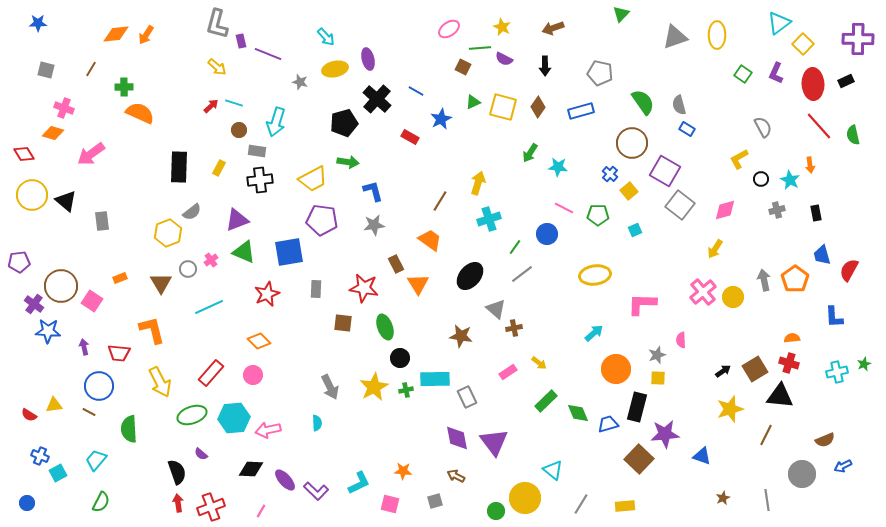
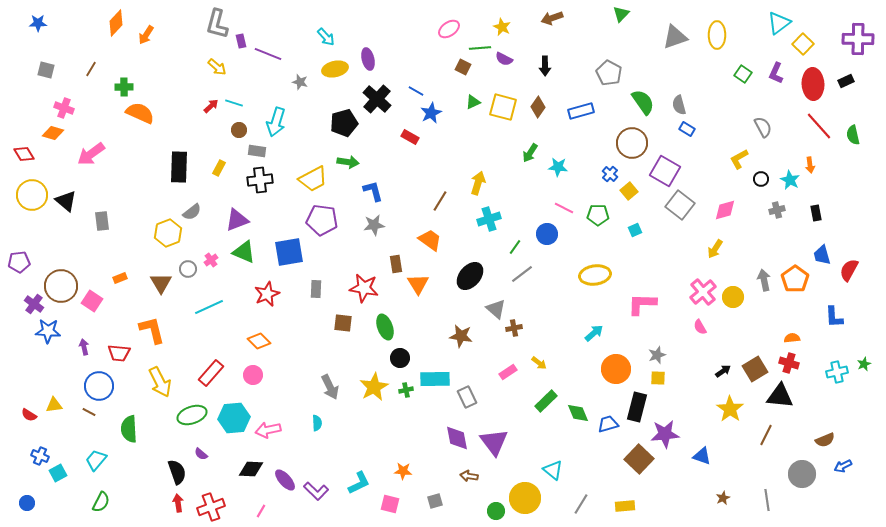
brown arrow at (553, 28): moved 1 px left, 10 px up
orange diamond at (116, 34): moved 11 px up; rotated 40 degrees counterclockwise
gray pentagon at (600, 73): moved 9 px right; rotated 15 degrees clockwise
blue star at (441, 119): moved 10 px left, 6 px up
brown rectangle at (396, 264): rotated 18 degrees clockwise
pink semicircle at (681, 340): moved 19 px right, 13 px up; rotated 28 degrees counterclockwise
yellow star at (730, 409): rotated 20 degrees counterclockwise
brown arrow at (456, 476): moved 13 px right; rotated 18 degrees counterclockwise
